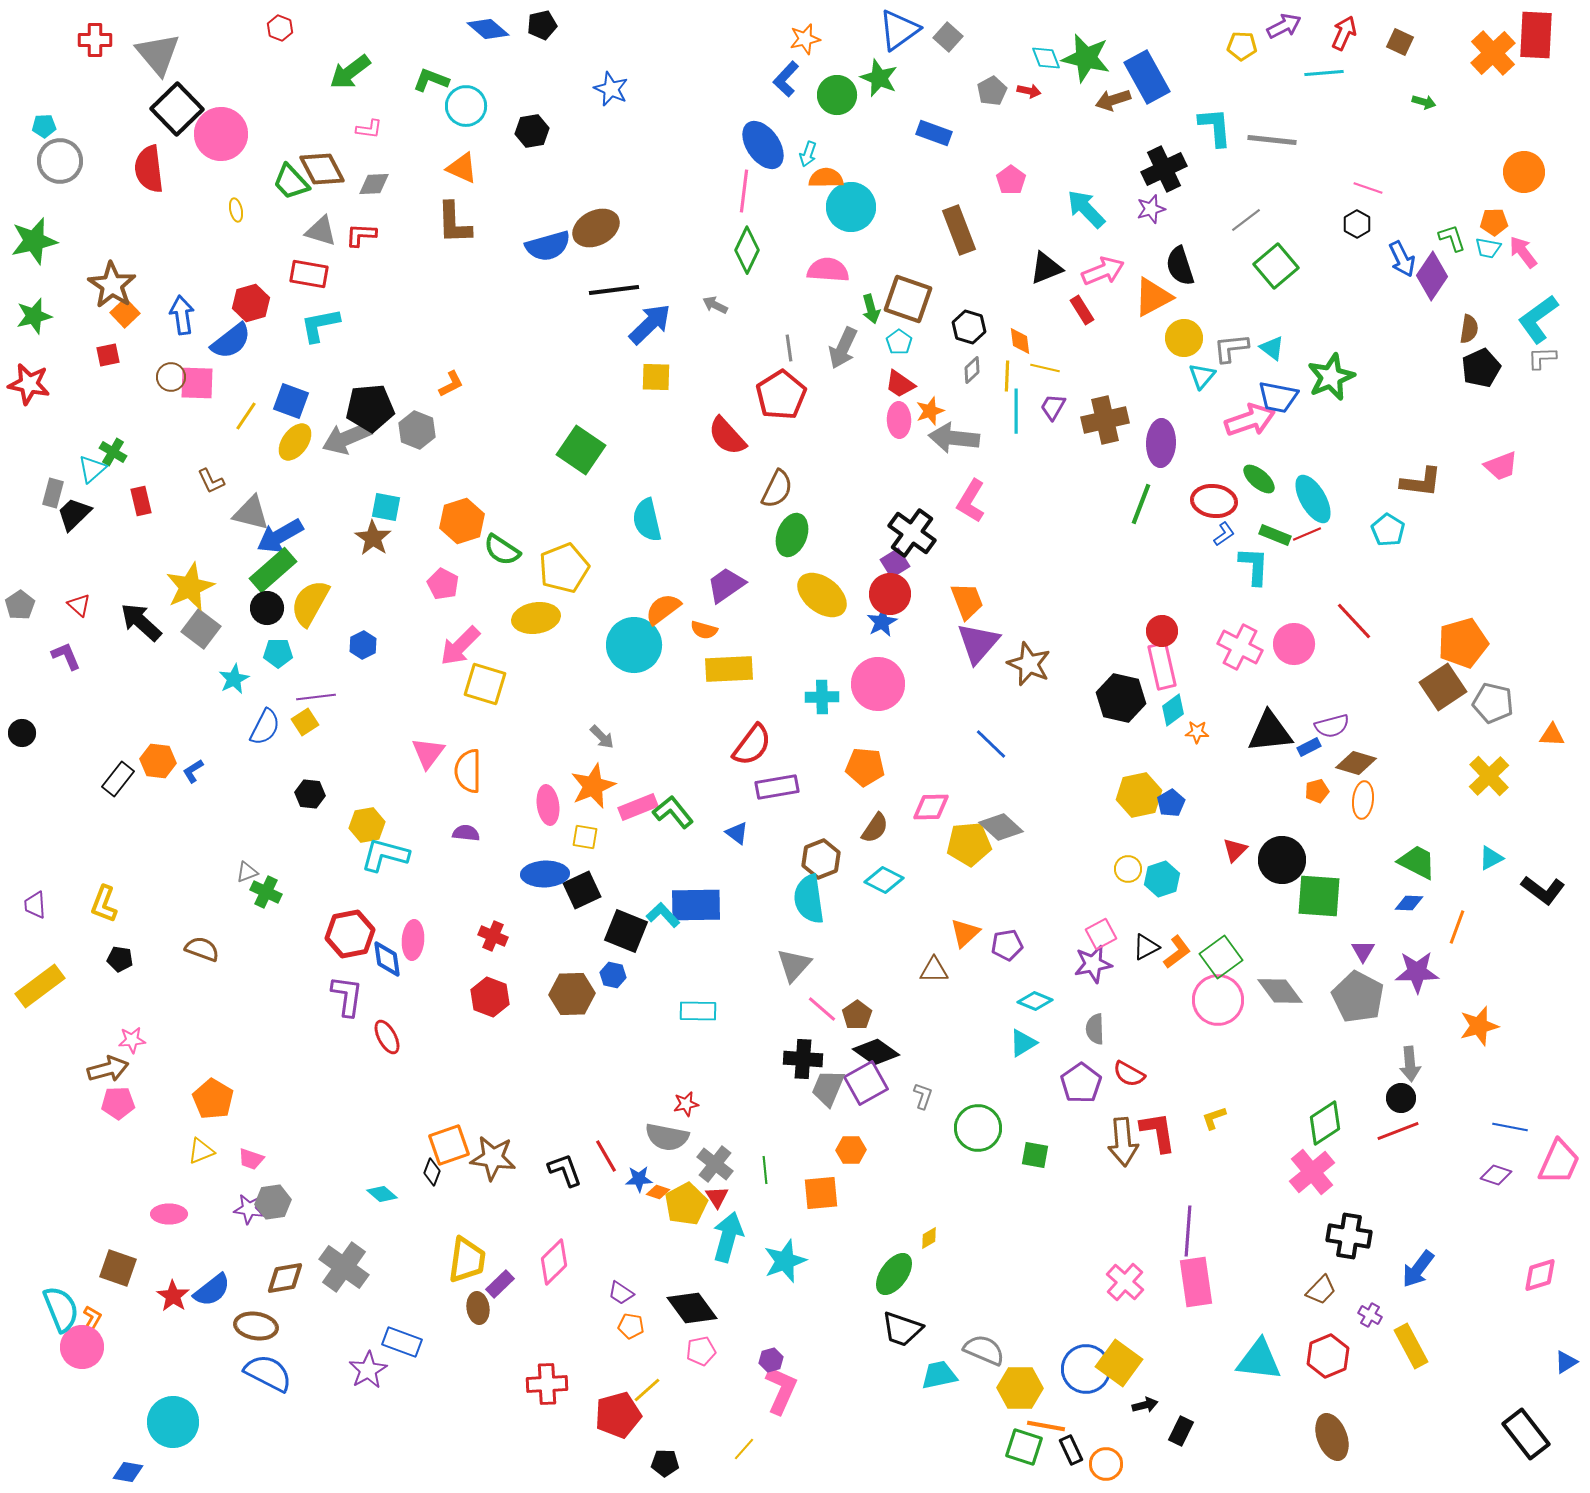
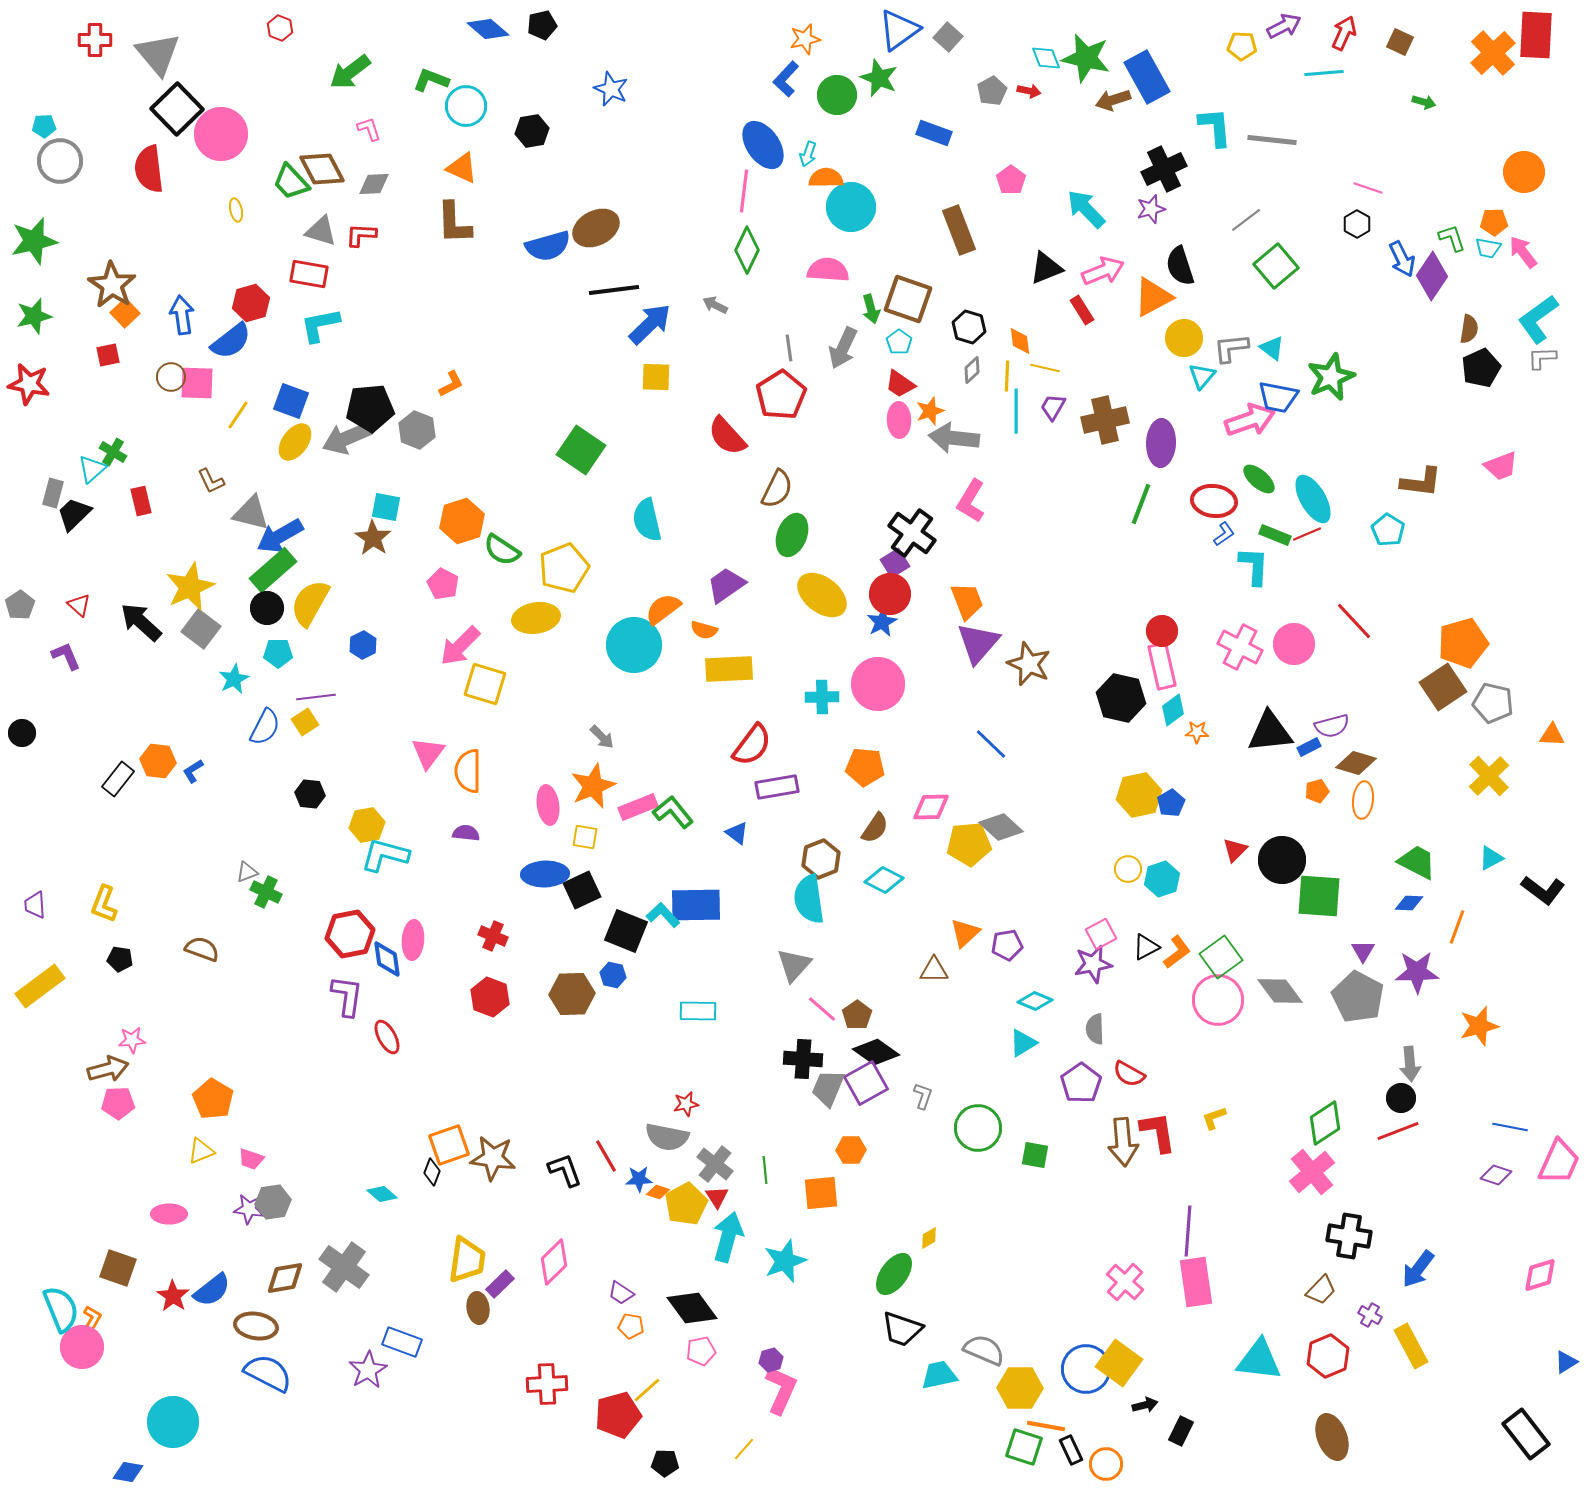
pink L-shape at (369, 129): rotated 116 degrees counterclockwise
yellow line at (246, 416): moved 8 px left, 1 px up
